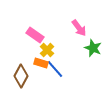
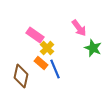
yellow cross: moved 2 px up
orange rectangle: rotated 24 degrees clockwise
blue line: rotated 18 degrees clockwise
brown diamond: rotated 15 degrees counterclockwise
